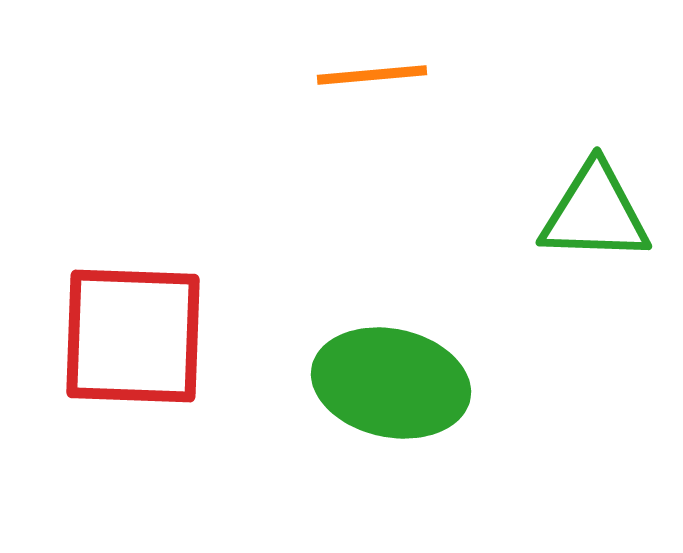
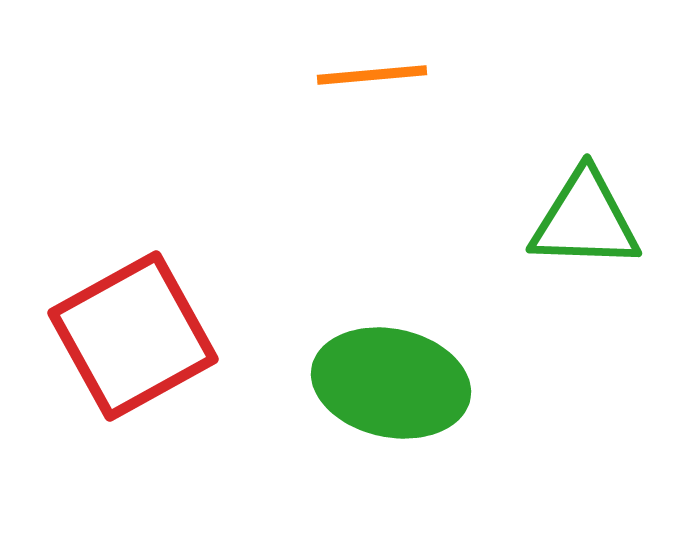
green triangle: moved 10 px left, 7 px down
red square: rotated 31 degrees counterclockwise
